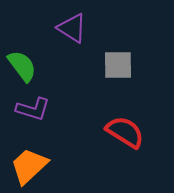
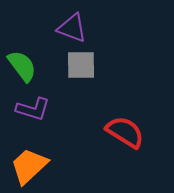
purple triangle: rotated 12 degrees counterclockwise
gray square: moved 37 px left
